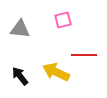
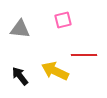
yellow arrow: moved 1 px left, 1 px up
